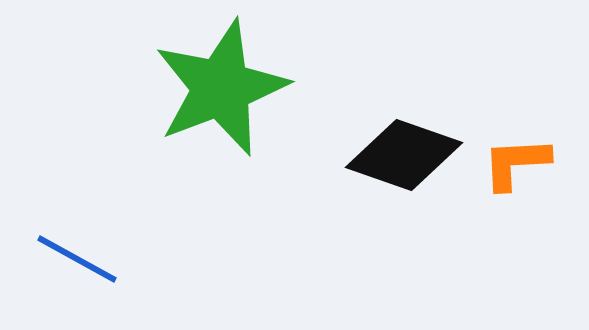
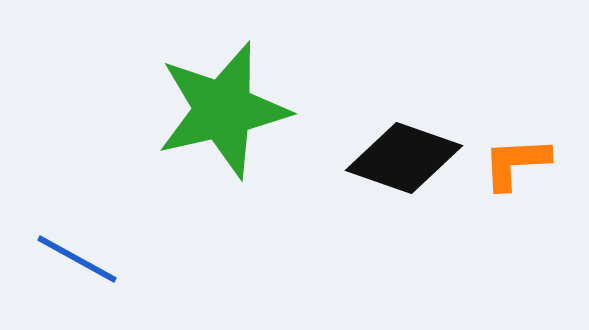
green star: moved 2 px right, 22 px down; rotated 8 degrees clockwise
black diamond: moved 3 px down
